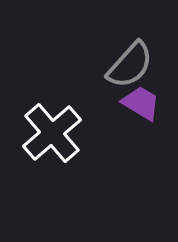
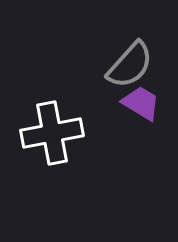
white cross: rotated 30 degrees clockwise
